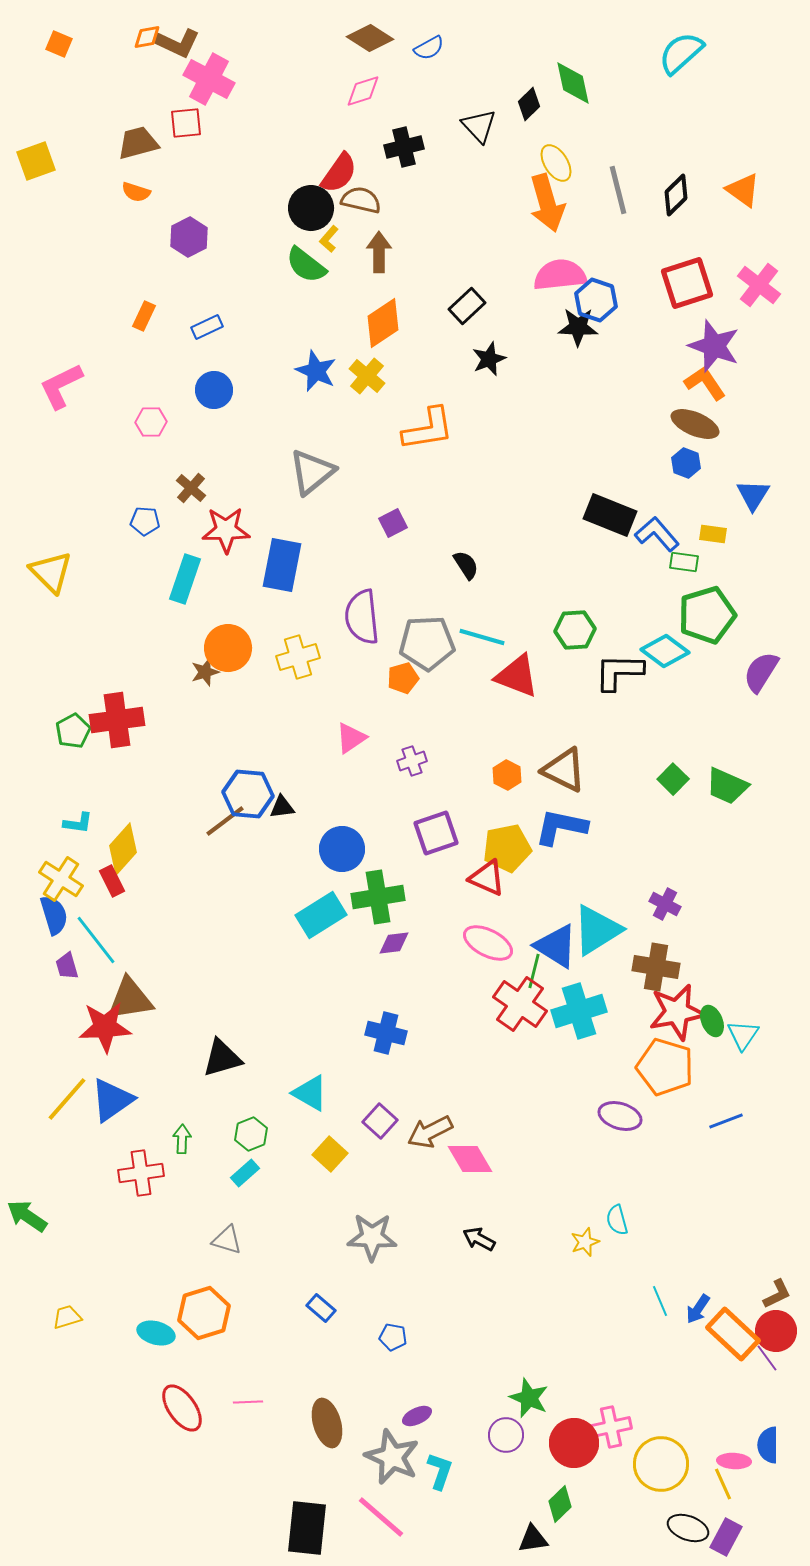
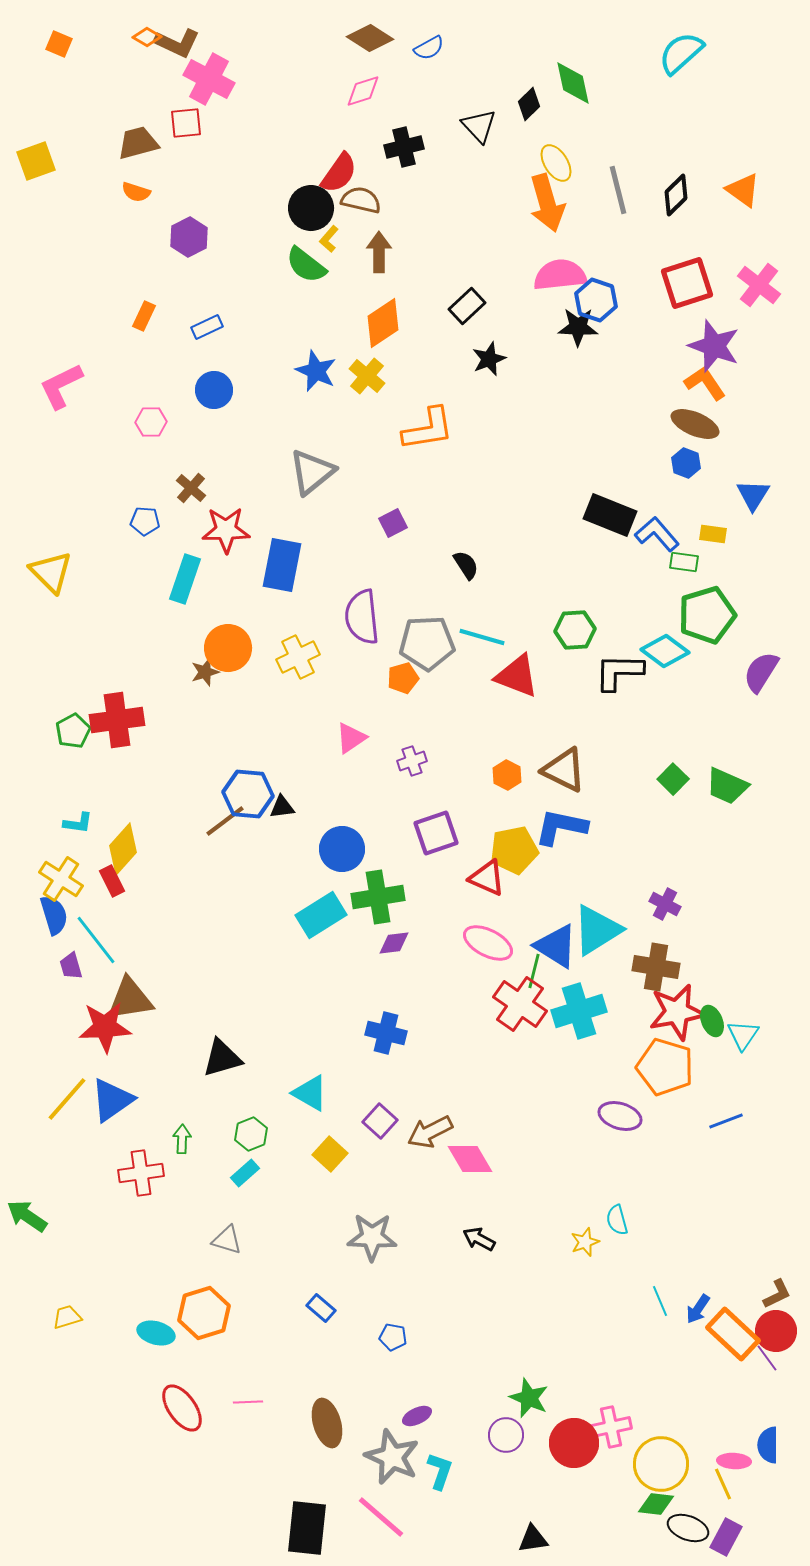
orange diamond at (147, 37): rotated 40 degrees clockwise
yellow cross at (298, 657): rotated 9 degrees counterclockwise
yellow pentagon at (507, 848): moved 7 px right, 2 px down
purple trapezoid at (67, 966): moved 4 px right
green diamond at (560, 1504): moved 96 px right; rotated 51 degrees clockwise
